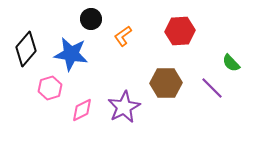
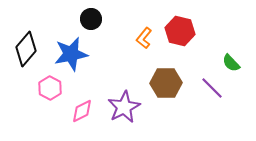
red hexagon: rotated 16 degrees clockwise
orange L-shape: moved 21 px right, 2 px down; rotated 15 degrees counterclockwise
blue star: rotated 20 degrees counterclockwise
pink hexagon: rotated 15 degrees counterclockwise
pink diamond: moved 1 px down
